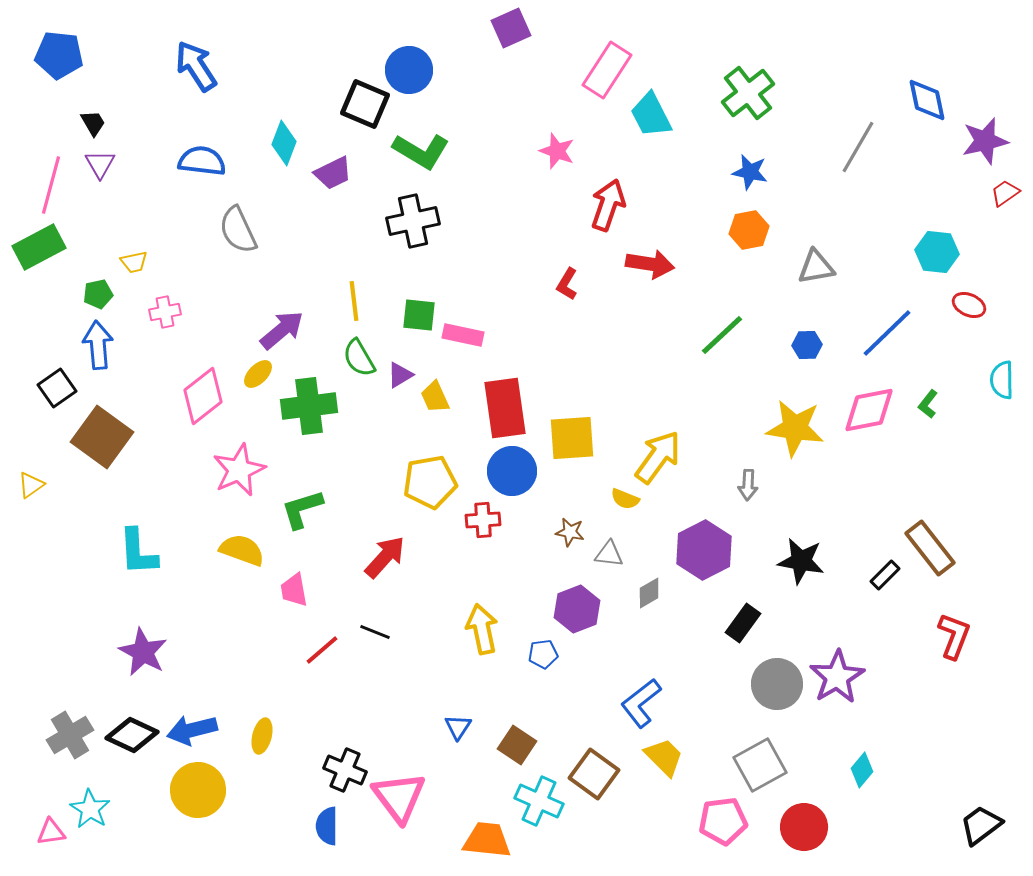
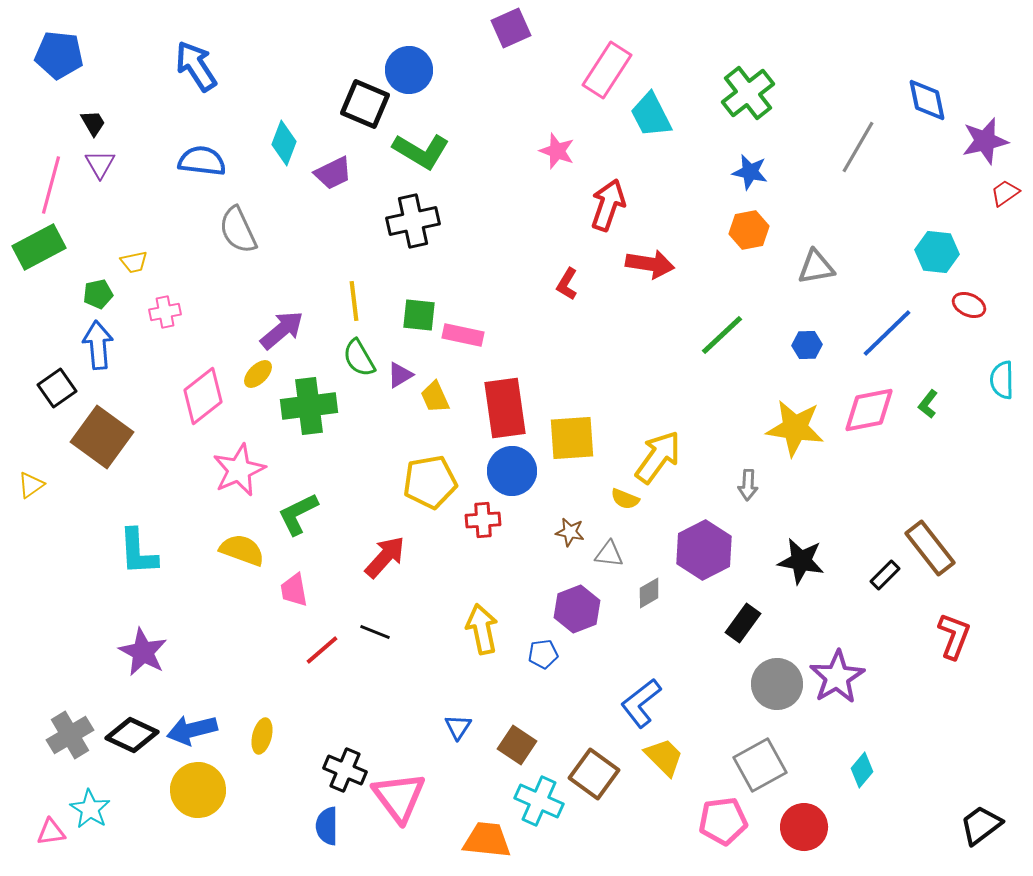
green L-shape at (302, 509): moved 4 px left, 5 px down; rotated 9 degrees counterclockwise
